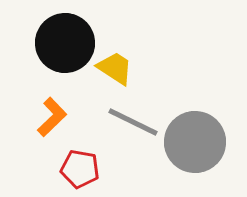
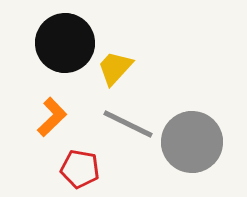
yellow trapezoid: rotated 81 degrees counterclockwise
gray line: moved 5 px left, 2 px down
gray circle: moved 3 px left
